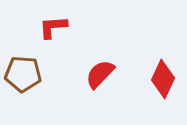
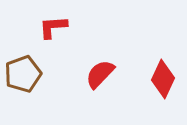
brown pentagon: rotated 24 degrees counterclockwise
